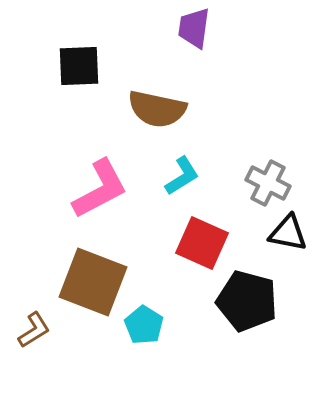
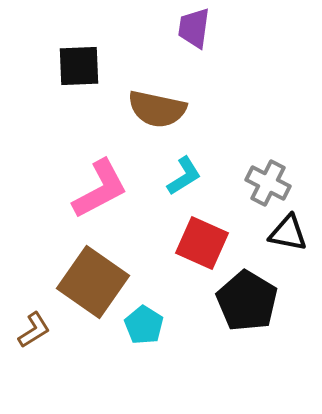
cyan L-shape: moved 2 px right
brown square: rotated 14 degrees clockwise
black pentagon: rotated 16 degrees clockwise
